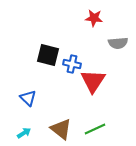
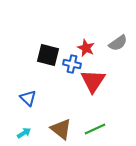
red star: moved 8 px left, 30 px down; rotated 18 degrees clockwise
gray semicircle: rotated 30 degrees counterclockwise
